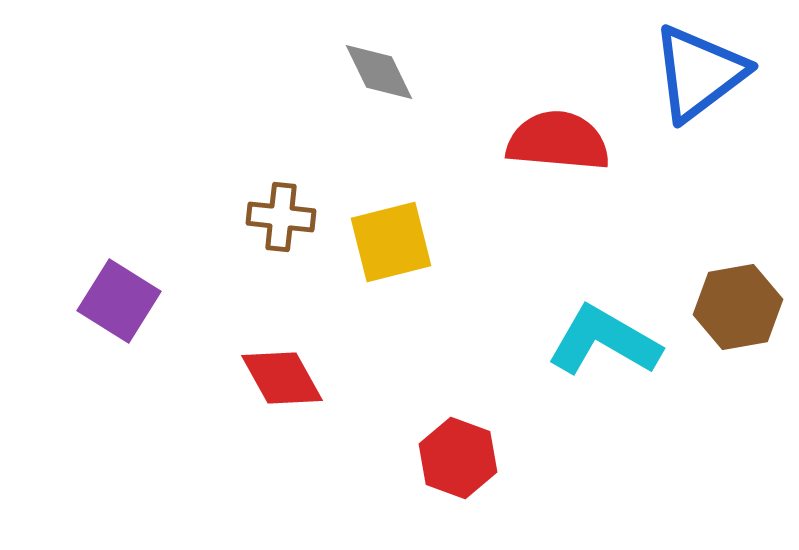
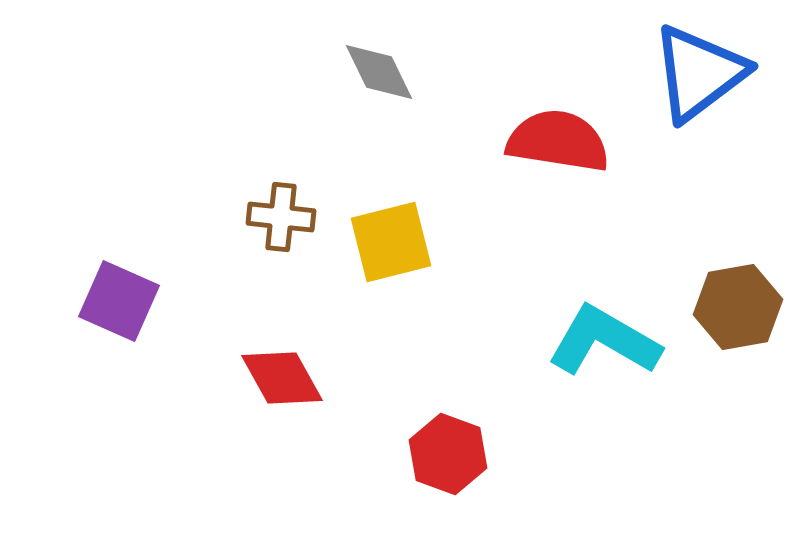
red semicircle: rotated 4 degrees clockwise
purple square: rotated 8 degrees counterclockwise
red hexagon: moved 10 px left, 4 px up
